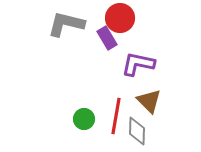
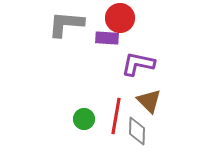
gray L-shape: rotated 9 degrees counterclockwise
purple rectangle: rotated 55 degrees counterclockwise
